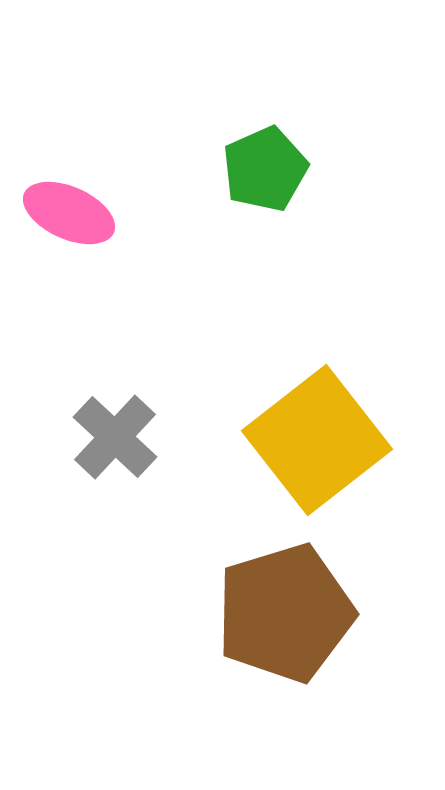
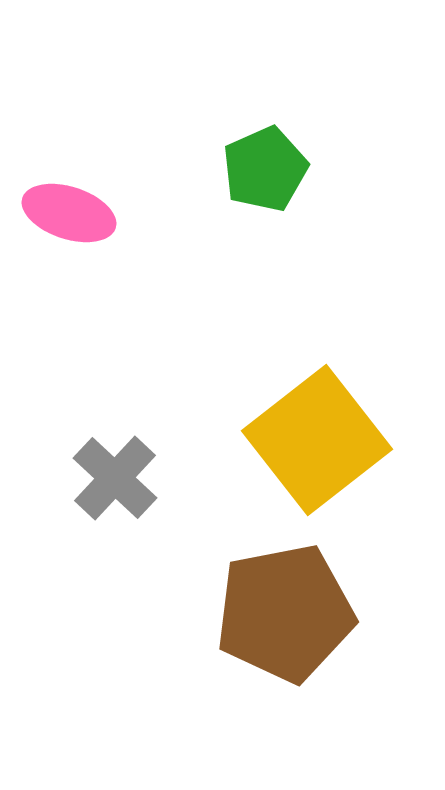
pink ellipse: rotated 6 degrees counterclockwise
gray cross: moved 41 px down
brown pentagon: rotated 6 degrees clockwise
